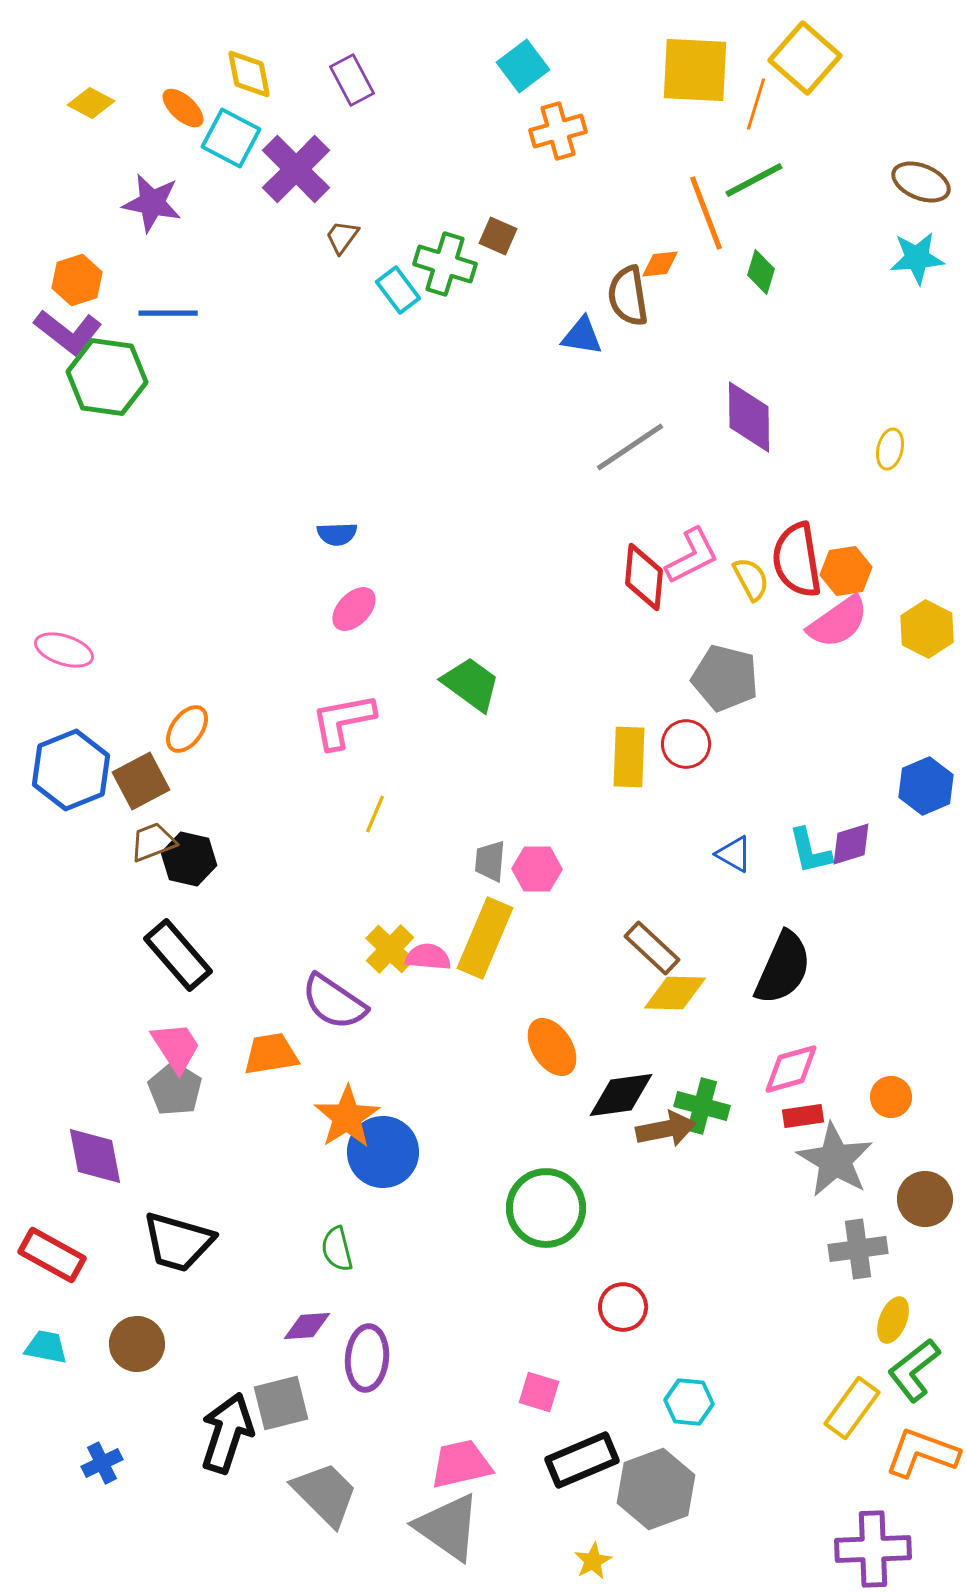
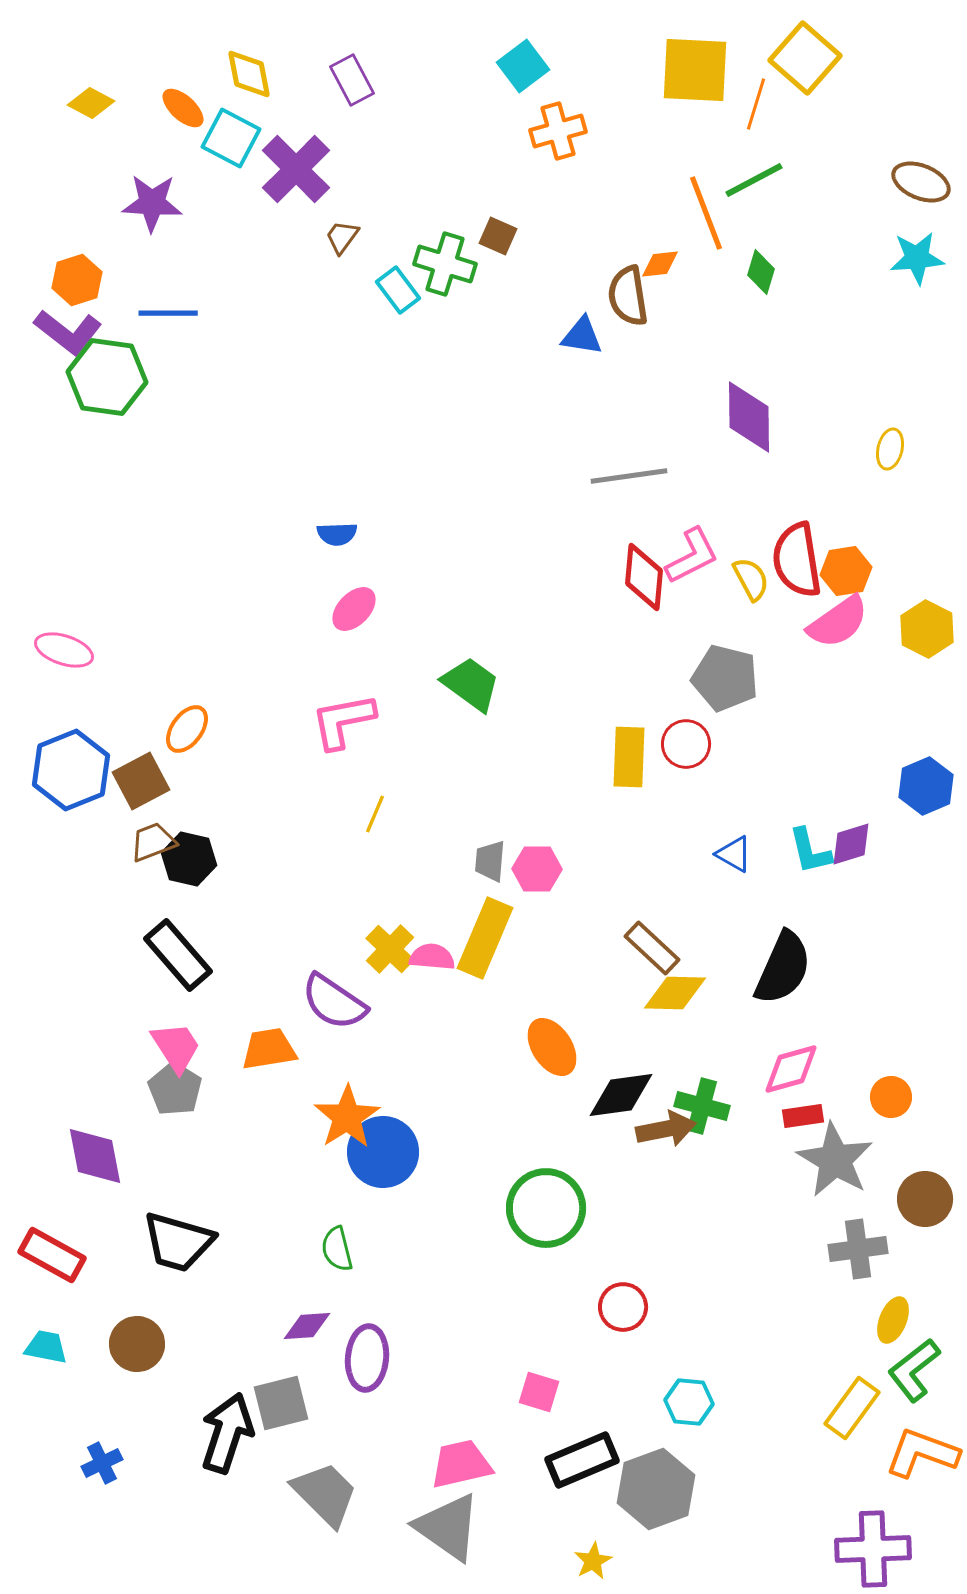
purple star at (152, 203): rotated 8 degrees counterclockwise
gray line at (630, 447): moved 1 px left, 29 px down; rotated 26 degrees clockwise
pink semicircle at (428, 957): moved 4 px right
orange trapezoid at (271, 1054): moved 2 px left, 5 px up
